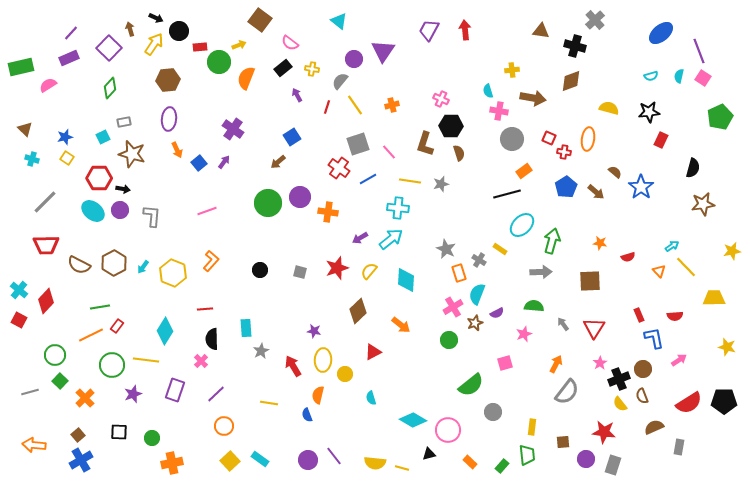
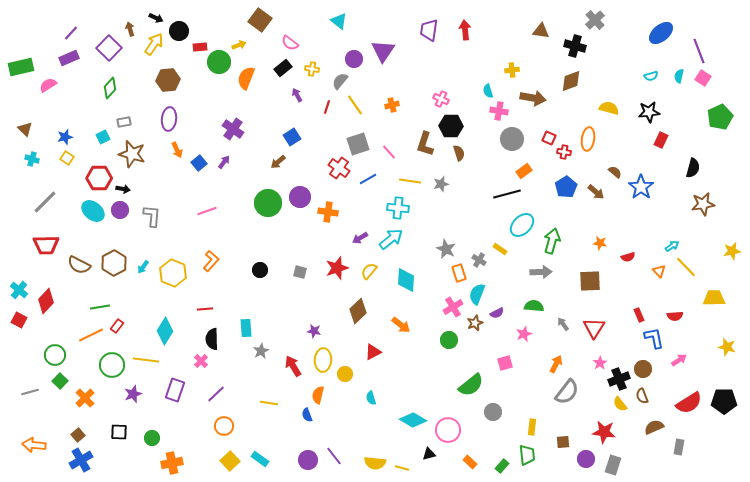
purple trapezoid at (429, 30): rotated 20 degrees counterclockwise
